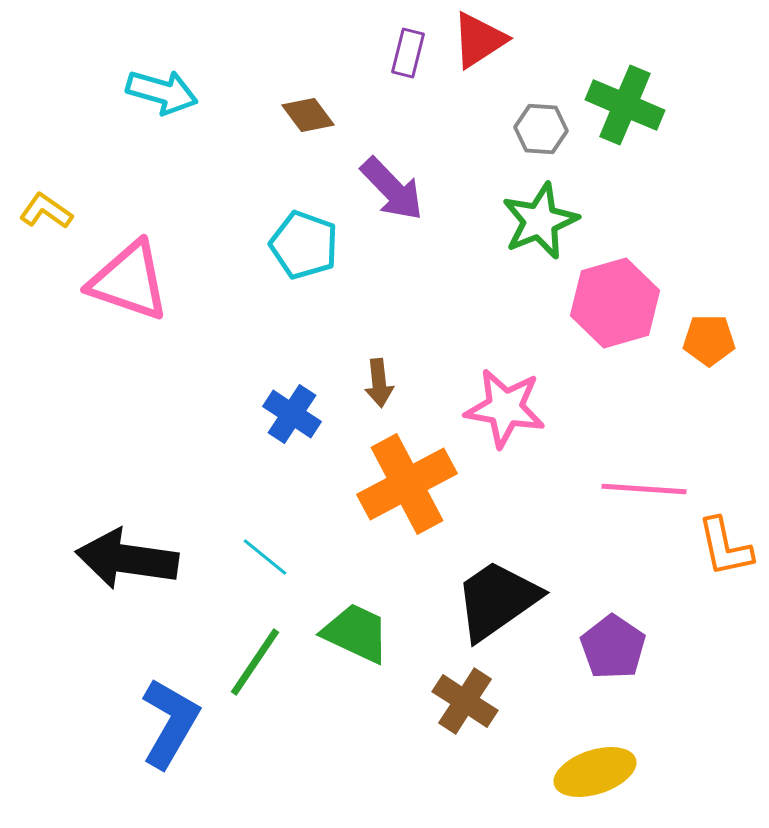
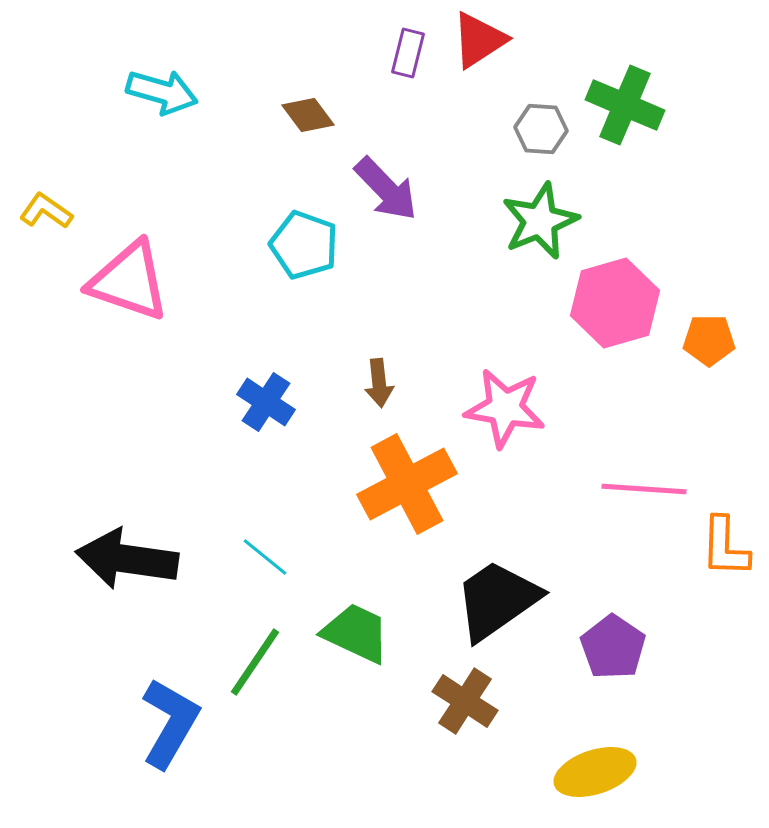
purple arrow: moved 6 px left
blue cross: moved 26 px left, 12 px up
orange L-shape: rotated 14 degrees clockwise
